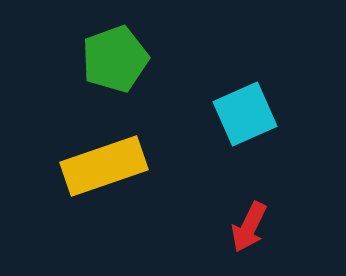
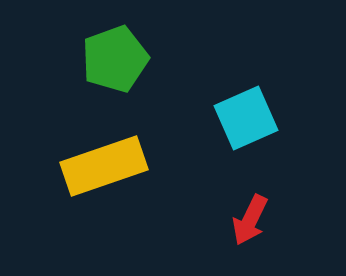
cyan square: moved 1 px right, 4 px down
red arrow: moved 1 px right, 7 px up
